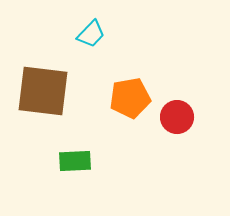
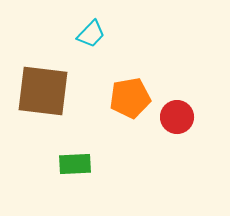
green rectangle: moved 3 px down
